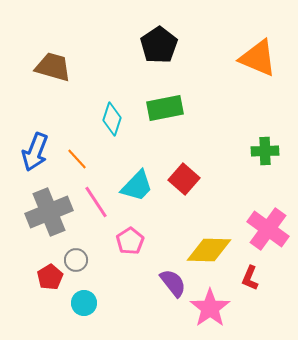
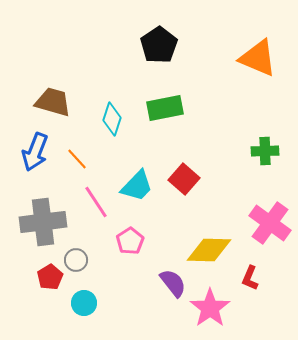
brown trapezoid: moved 35 px down
gray cross: moved 6 px left, 10 px down; rotated 15 degrees clockwise
pink cross: moved 2 px right, 6 px up
